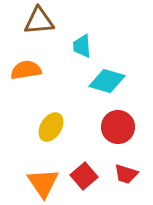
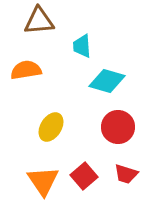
orange triangle: moved 2 px up
